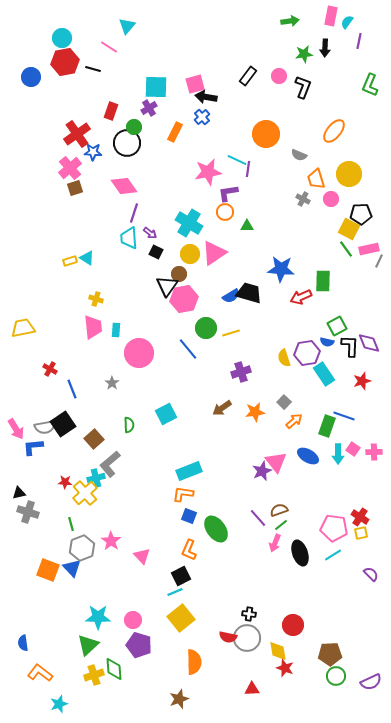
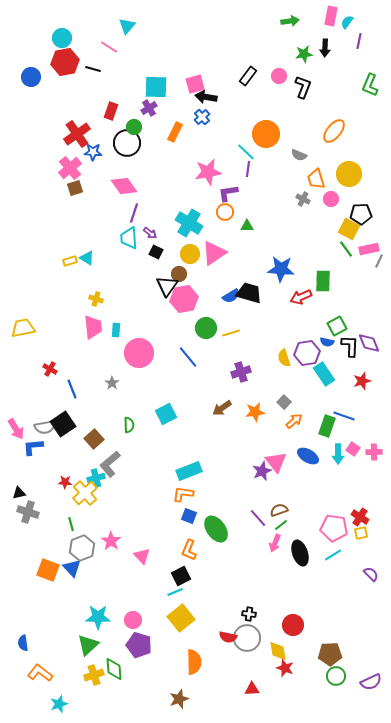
cyan line at (237, 160): moved 9 px right, 8 px up; rotated 18 degrees clockwise
blue line at (188, 349): moved 8 px down
